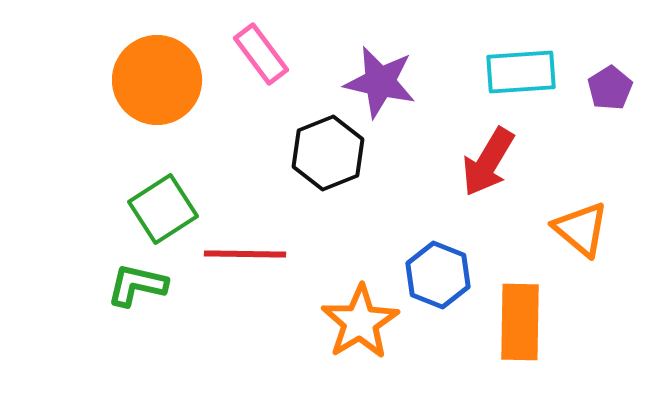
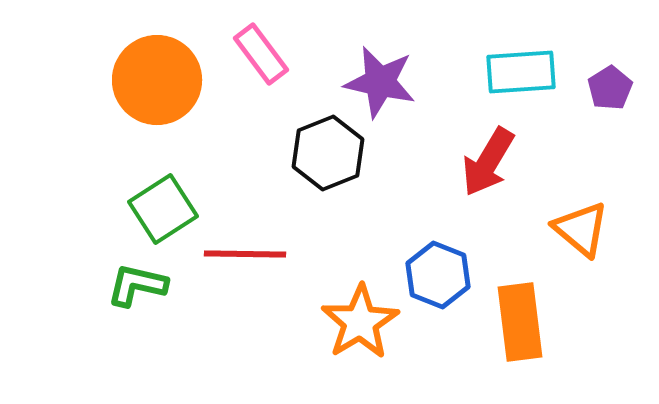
orange rectangle: rotated 8 degrees counterclockwise
